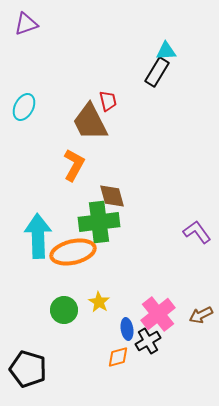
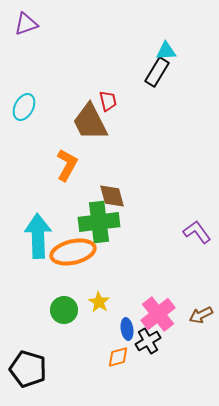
orange L-shape: moved 7 px left
